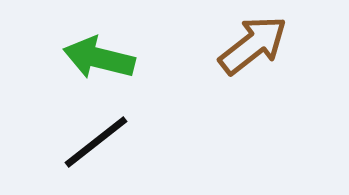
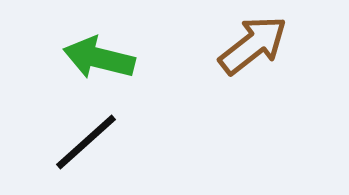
black line: moved 10 px left; rotated 4 degrees counterclockwise
